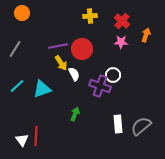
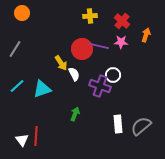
purple line: moved 41 px right; rotated 24 degrees clockwise
